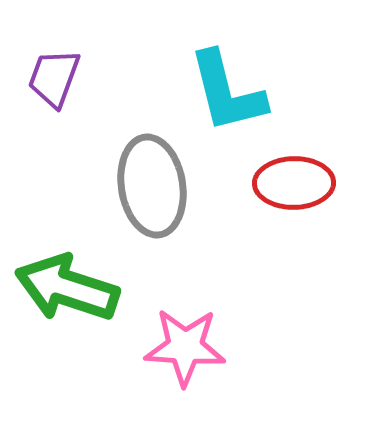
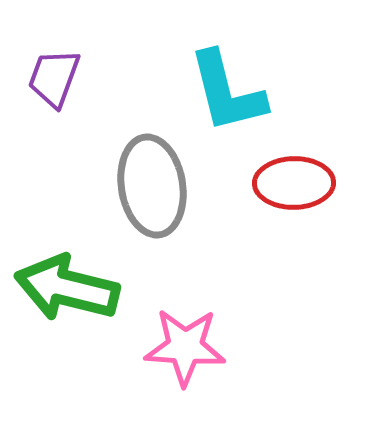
green arrow: rotated 4 degrees counterclockwise
